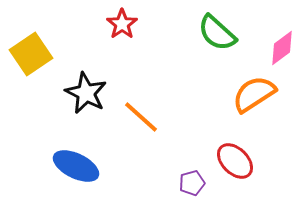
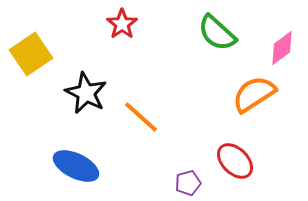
purple pentagon: moved 4 px left
